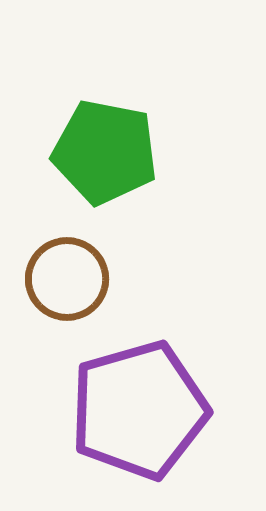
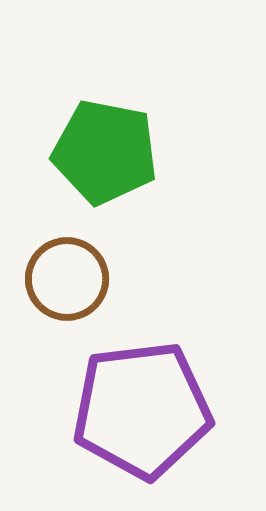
purple pentagon: moved 3 px right; rotated 9 degrees clockwise
